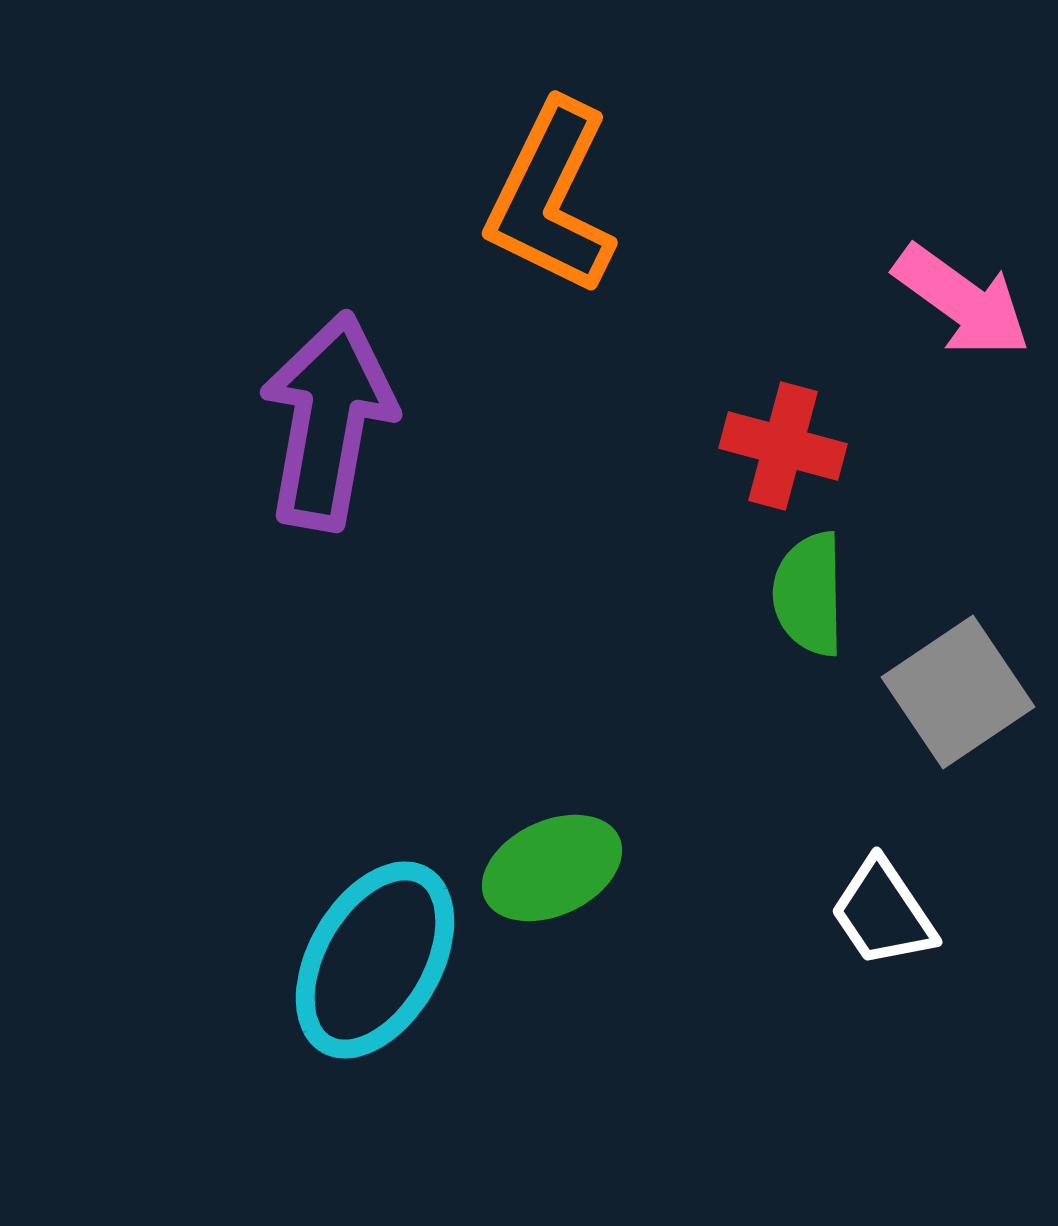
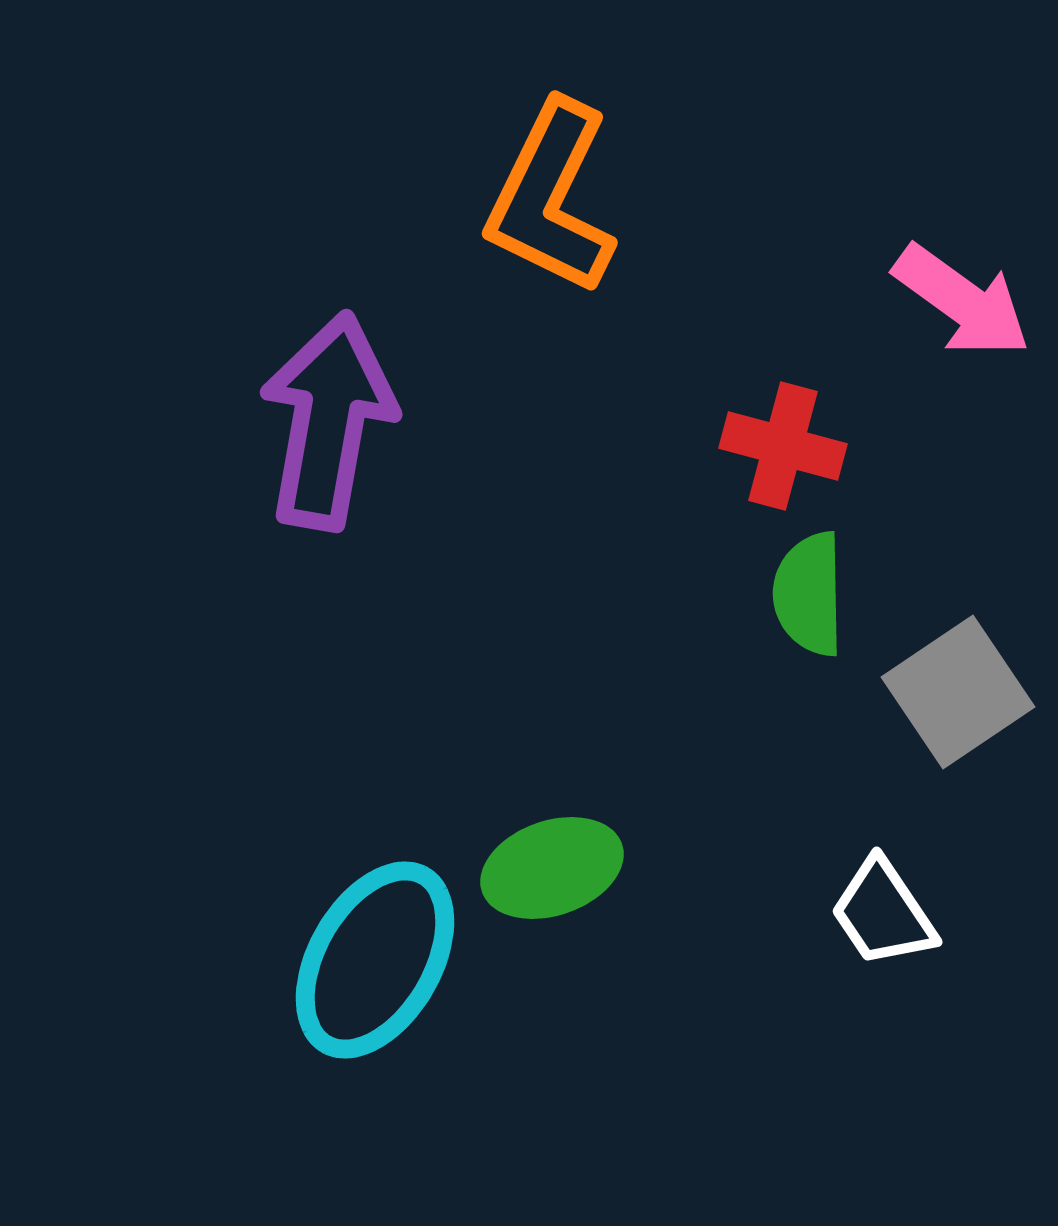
green ellipse: rotated 6 degrees clockwise
